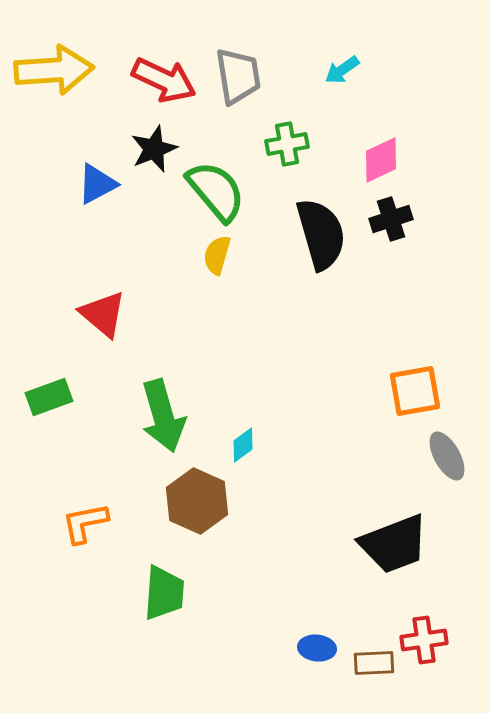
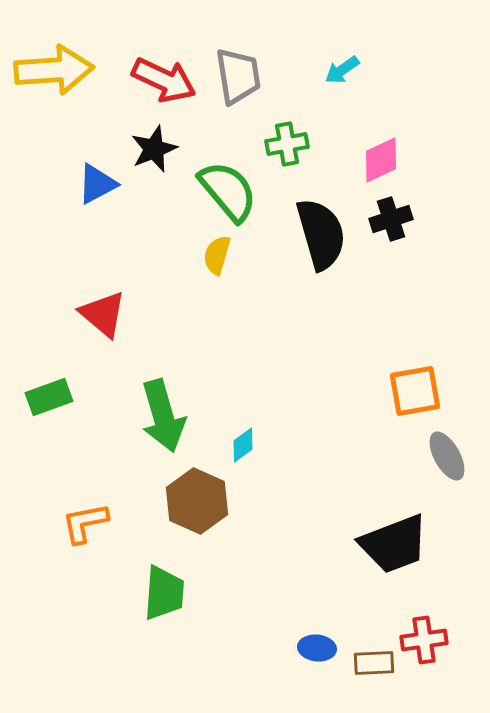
green semicircle: moved 12 px right
